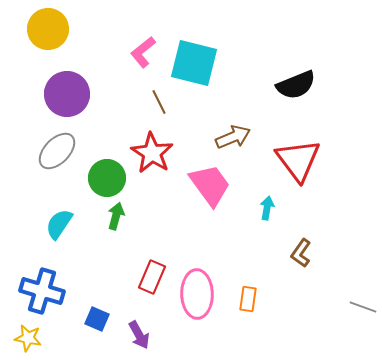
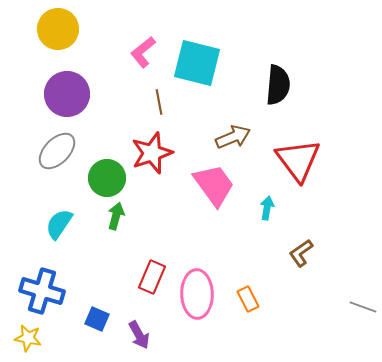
yellow circle: moved 10 px right
cyan square: moved 3 px right
black semicircle: moved 18 px left; rotated 63 degrees counterclockwise
brown line: rotated 15 degrees clockwise
red star: rotated 21 degrees clockwise
pink trapezoid: moved 4 px right
brown L-shape: rotated 20 degrees clockwise
orange rectangle: rotated 35 degrees counterclockwise
